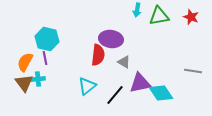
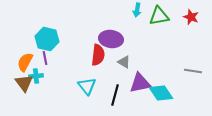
cyan cross: moved 2 px left, 3 px up
cyan triangle: rotated 30 degrees counterclockwise
black line: rotated 25 degrees counterclockwise
